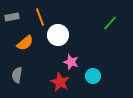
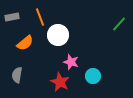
green line: moved 9 px right, 1 px down
